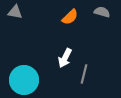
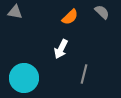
gray semicircle: rotated 28 degrees clockwise
white arrow: moved 4 px left, 9 px up
cyan circle: moved 2 px up
